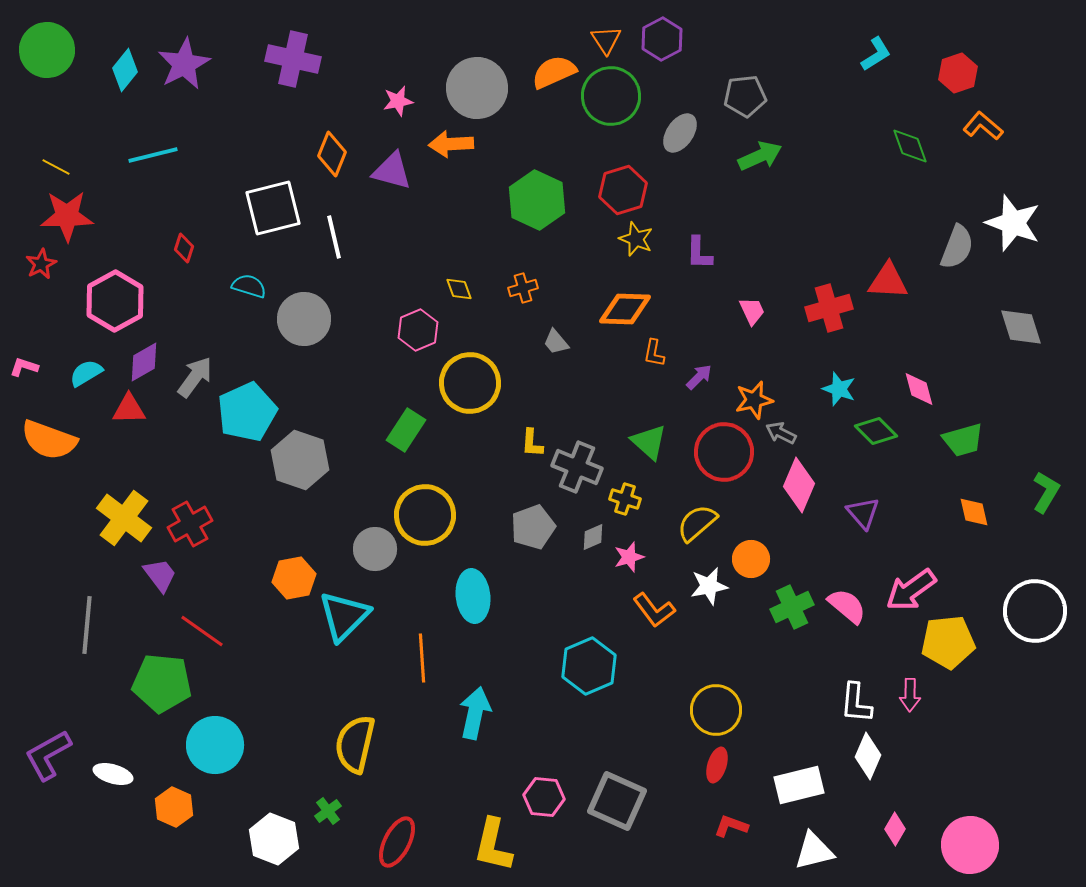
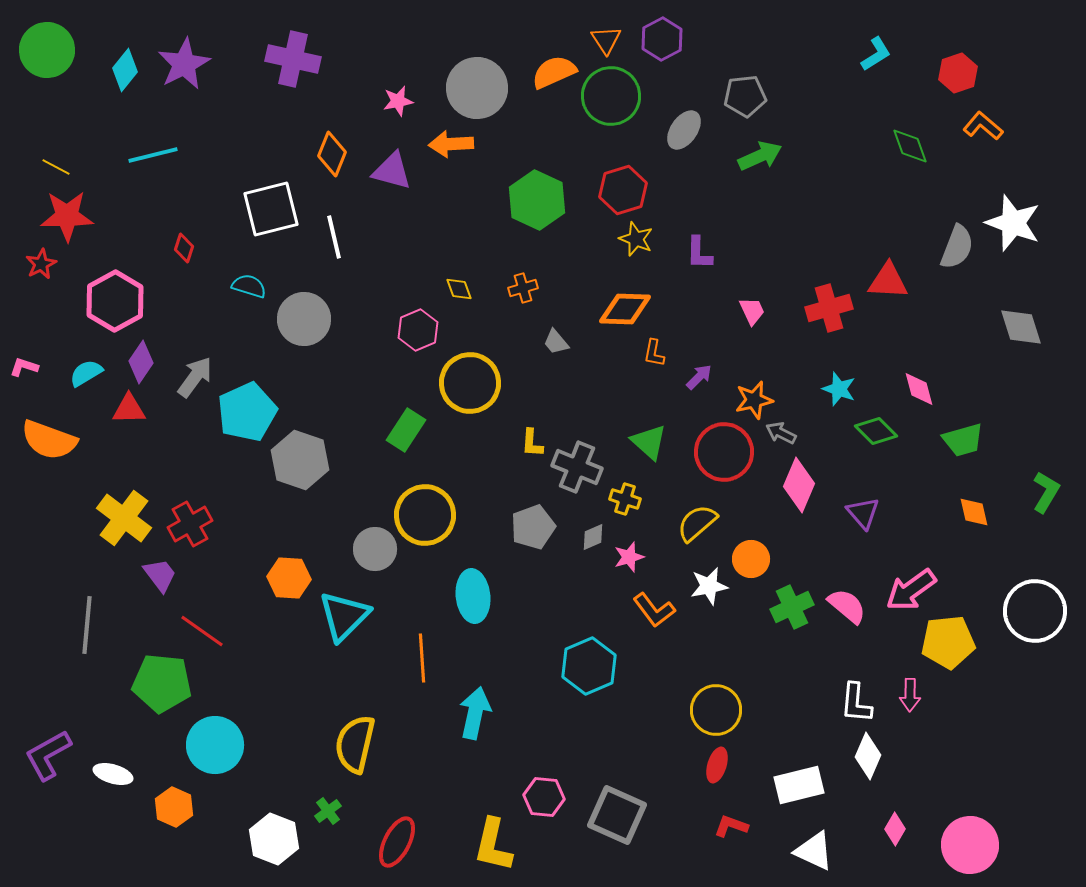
gray ellipse at (680, 133): moved 4 px right, 3 px up
white square at (273, 208): moved 2 px left, 1 px down
purple diamond at (144, 362): moved 3 px left; rotated 27 degrees counterclockwise
orange hexagon at (294, 578): moved 5 px left; rotated 15 degrees clockwise
gray square at (617, 801): moved 14 px down
white triangle at (814, 851): rotated 39 degrees clockwise
